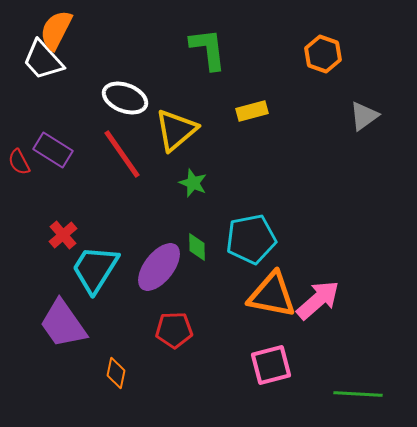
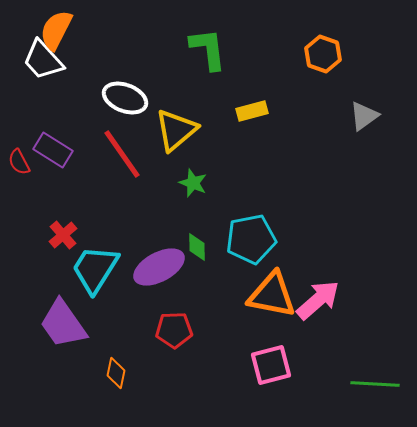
purple ellipse: rotated 24 degrees clockwise
green line: moved 17 px right, 10 px up
